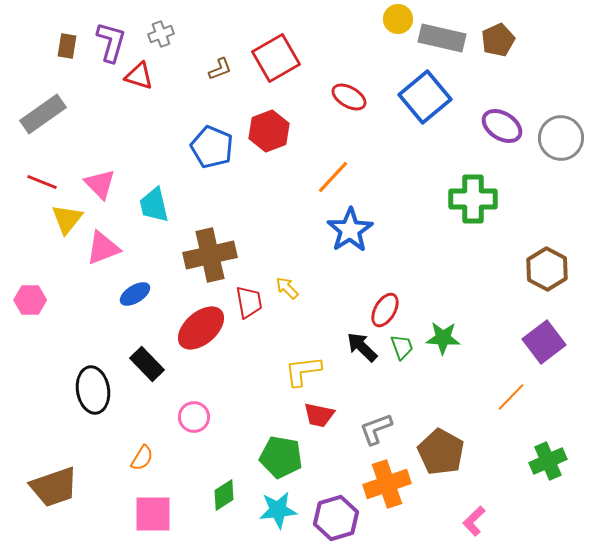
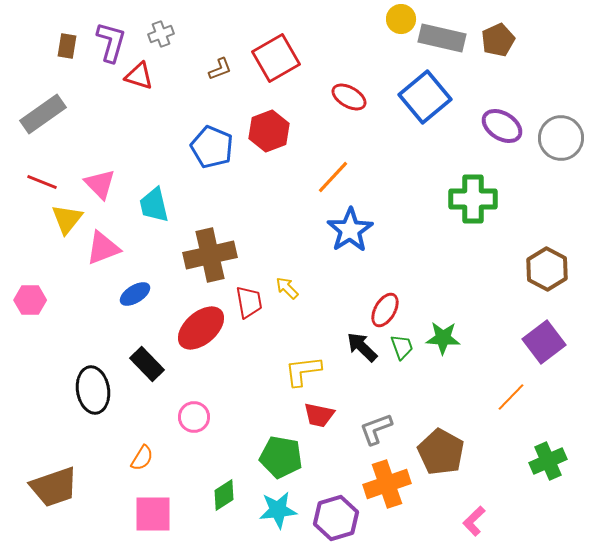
yellow circle at (398, 19): moved 3 px right
